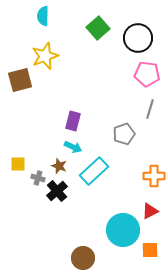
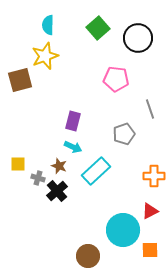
cyan semicircle: moved 5 px right, 9 px down
pink pentagon: moved 31 px left, 5 px down
gray line: rotated 36 degrees counterclockwise
cyan rectangle: moved 2 px right
brown circle: moved 5 px right, 2 px up
